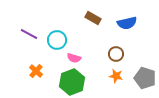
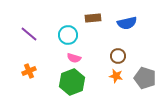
brown rectangle: rotated 35 degrees counterclockwise
purple line: rotated 12 degrees clockwise
cyan circle: moved 11 px right, 5 px up
brown circle: moved 2 px right, 2 px down
orange cross: moved 7 px left; rotated 24 degrees clockwise
